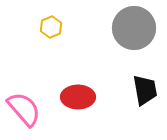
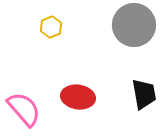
gray circle: moved 3 px up
black trapezoid: moved 1 px left, 4 px down
red ellipse: rotated 8 degrees clockwise
